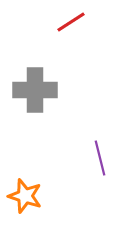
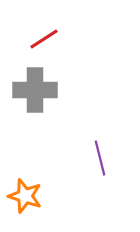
red line: moved 27 px left, 17 px down
